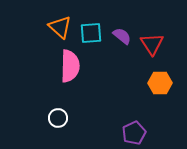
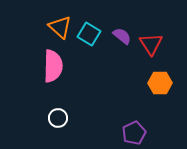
cyan square: moved 2 px left, 1 px down; rotated 35 degrees clockwise
red triangle: moved 1 px left
pink semicircle: moved 17 px left
